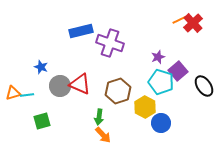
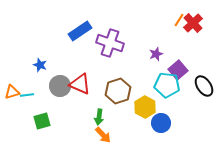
orange line: rotated 32 degrees counterclockwise
blue rectangle: moved 1 px left; rotated 20 degrees counterclockwise
purple star: moved 2 px left, 3 px up
blue star: moved 1 px left, 2 px up
purple square: moved 1 px up
cyan pentagon: moved 6 px right, 3 px down; rotated 10 degrees counterclockwise
orange triangle: moved 1 px left, 1 px up
